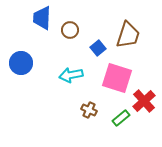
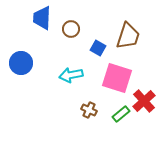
brown circle: moved 1 px right, 1 px up
brown trapezoid: moved 1 px down
blue square: rotated 21 degrees counterclockwise
green rectangle: moved 4 px up
